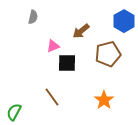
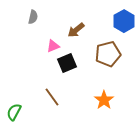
brown arrow: moved 5 px left, 1 px up
black square: rotated 24 degrees counterclockwise
